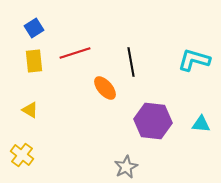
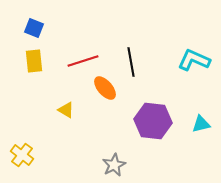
blue square: rotated 36 degrees counterclockwise
red line: moved 8 px right, 8 px down
cyan L-shape: rotated 8 degrees clockwise
yellow triangle: moved 36 px right
cyan triangle: rotated 18 degrees counterclockwise
gray star: moved 12 px left, 2 px up
